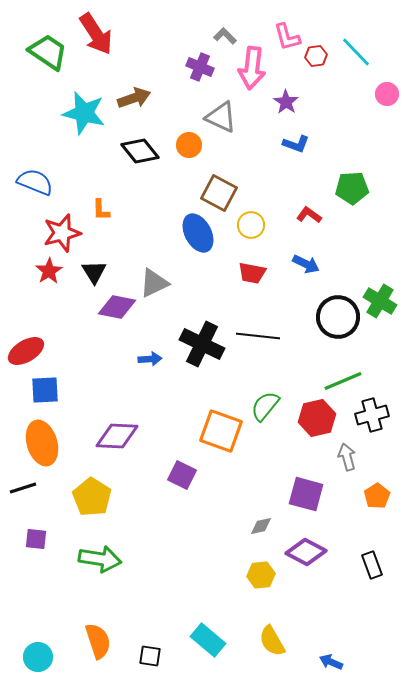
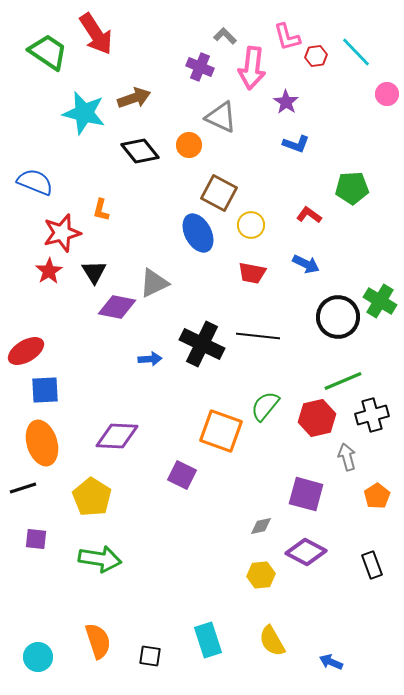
orange L-shape at (101, 210): rotated 15 degrees clockwise
cyan rectangle at (208, 640): rotated 32 degrees clockwise
